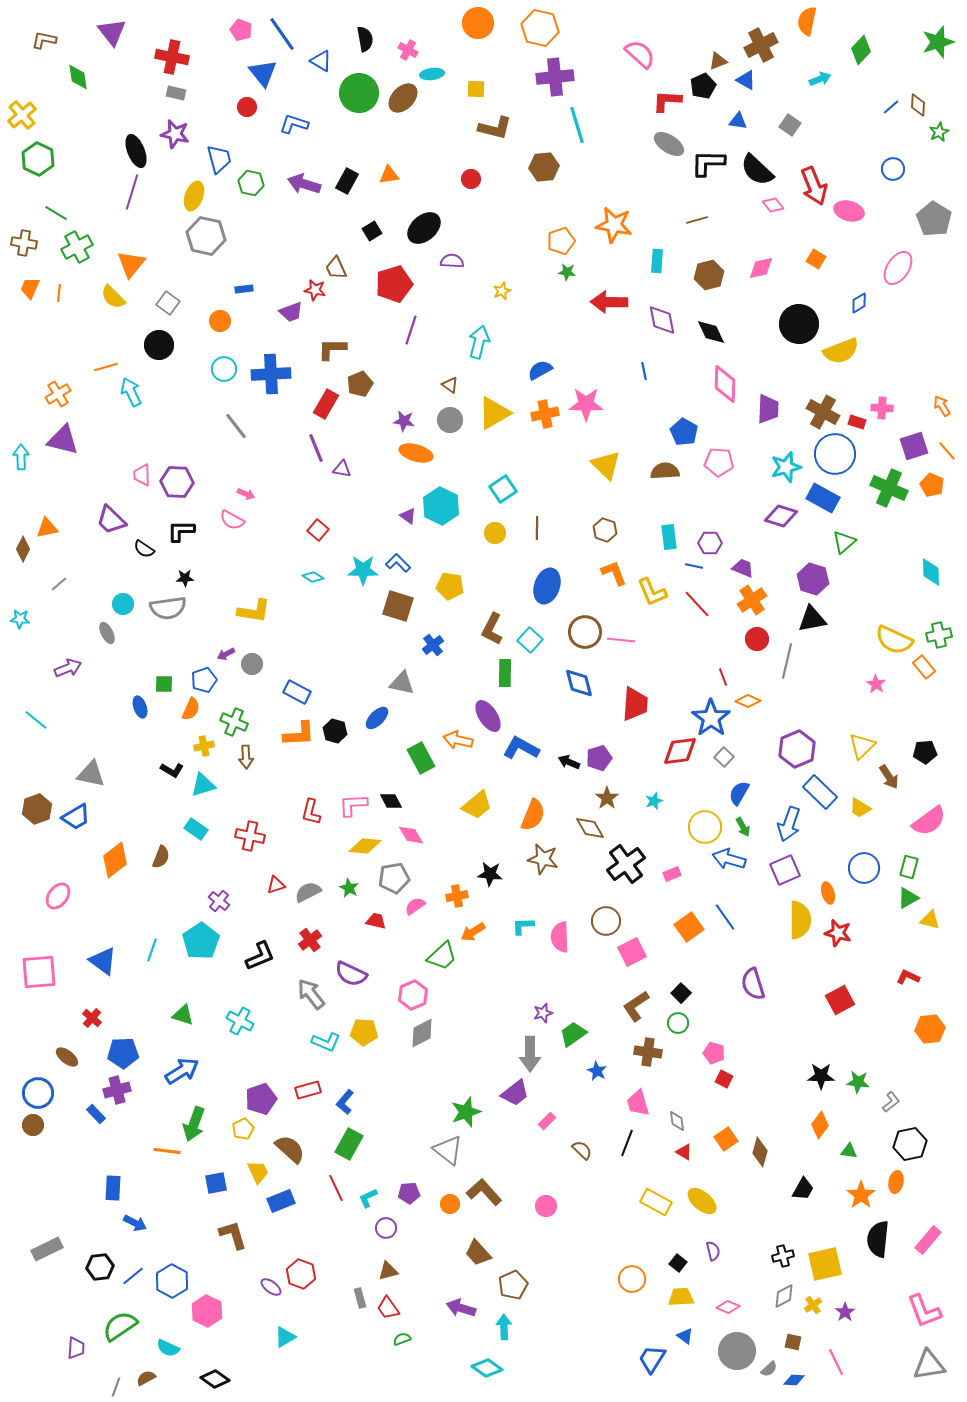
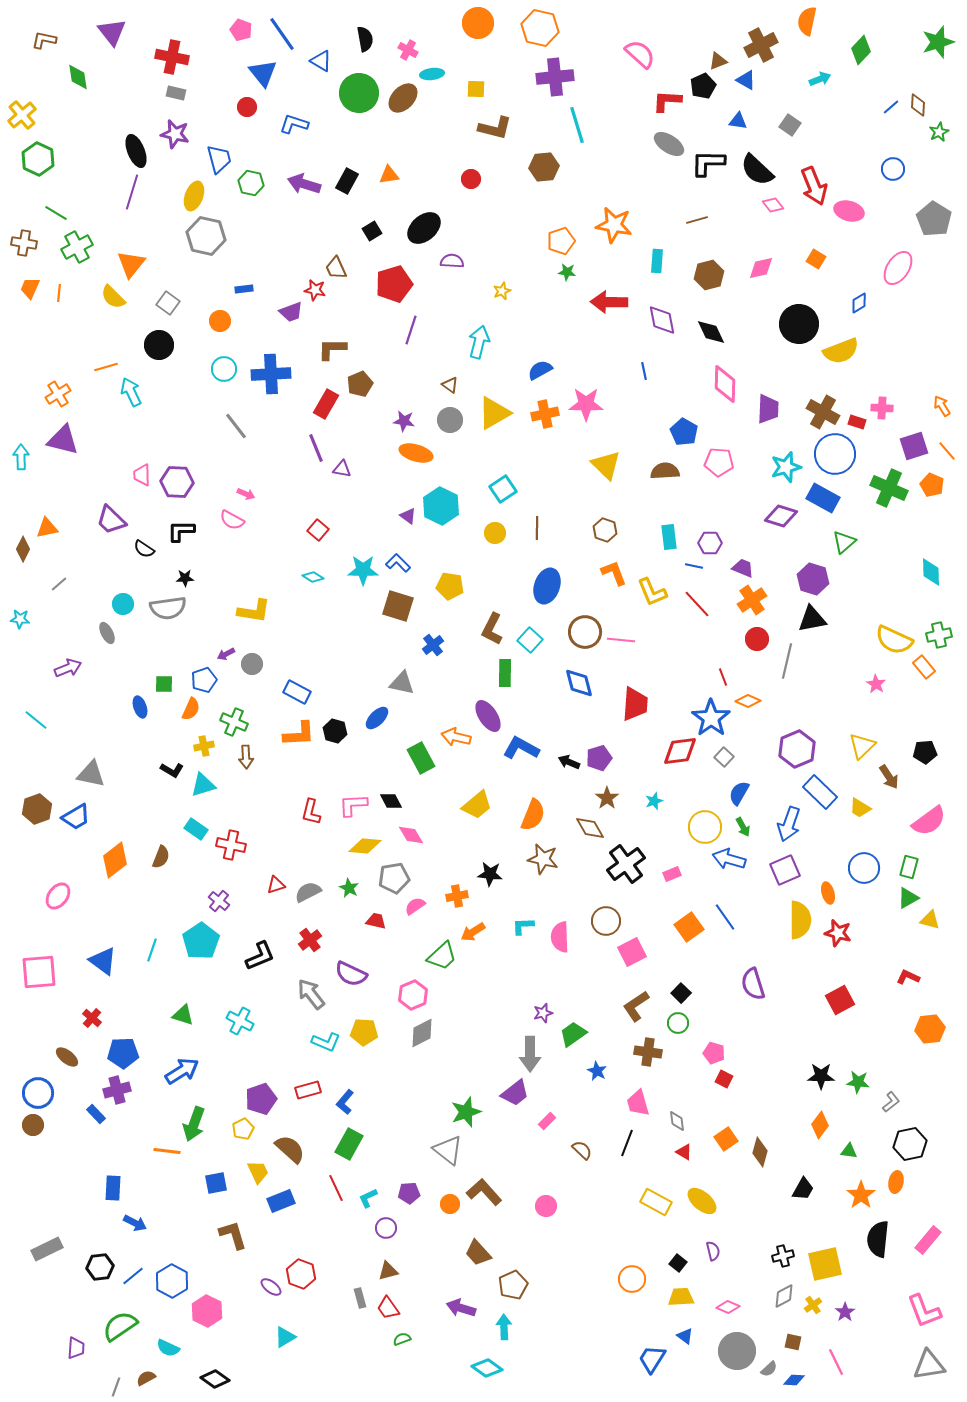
orange arrow at (458, 740): moved 2 px left, 3 px up
red cross at (250, 836): moved 19 px left, 9 px down
